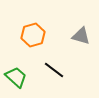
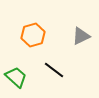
gray triangle: rotated 42 degrees counterclockwise
